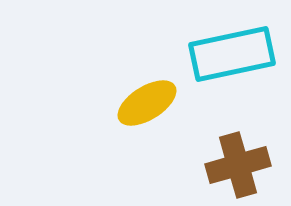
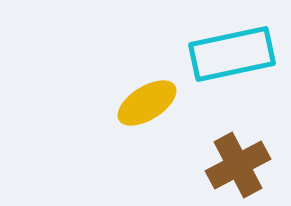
brown cross: rotated 12 degrees counterclockwise
